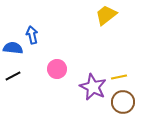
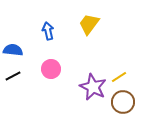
yellow trapezoid: moved 17 px left, 9 px down; rotated 15 degrees counterclockwise
blue arrow: moved 16 px right, 4 px up
blue semicircle: moved 2 px down
pink circle: moved 6 px left
yellow line: rotated 21 degrees counterclockwise
